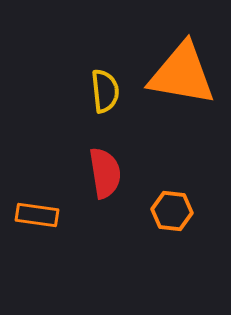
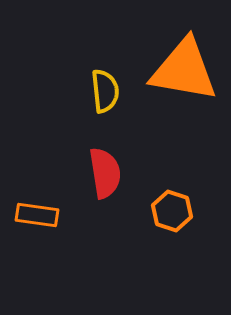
orange triangle: moved 2 px right, 4 px up
orange hexagon: rotated 12 degrees clockwise
